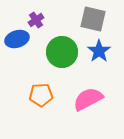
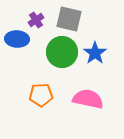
gray square: moved 24 px left
blue ellipse: rotated 20 degrees clockwise
blue star: moved 4 px left, 2 px down
pink semicircle: rotated 40 degrees clockwise
